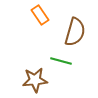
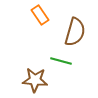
brown star: rotated 10 degrees clockwise
